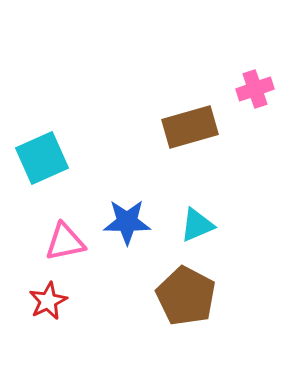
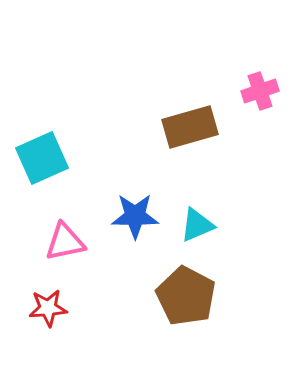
pink cross: moved 5 px right, 2 px down
blue star: moved 8 px right, 6 px up
red star: moved 7 px down; rotated 21 degrees clockwise
